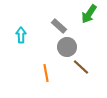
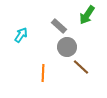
green arrow: moved 2 px left, 1 px down
cyan arrow: rotated 35 degrees clockwise
orange line: moved 3 px left; rotated 12 degrees clockwise
